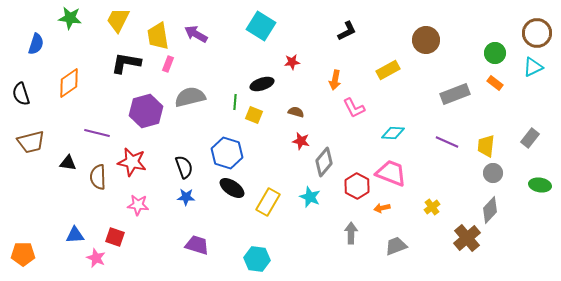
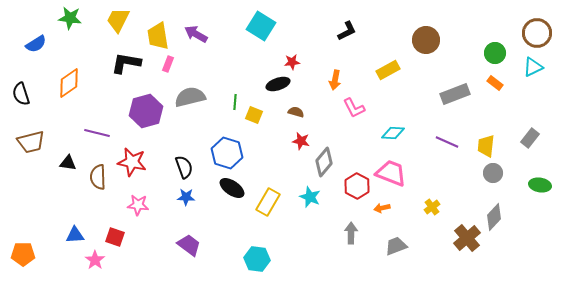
blue semicircle at (36, 44): rotated 40 degrees clockwise
black ellipse at (262, 84): moved 16 px right
gray diamond at (490, 210): moved 4 px right, 7 px down
purple trapezoid at (197, 245): moved 8 px left; rotated 20 degrees clockwise
pink star at (96, 258): moved 1 px left, 2 px down; rotated 12 degrees clockwise
